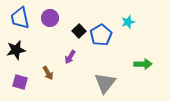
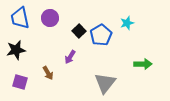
cyan star: moved 1 px left, 1 px down
